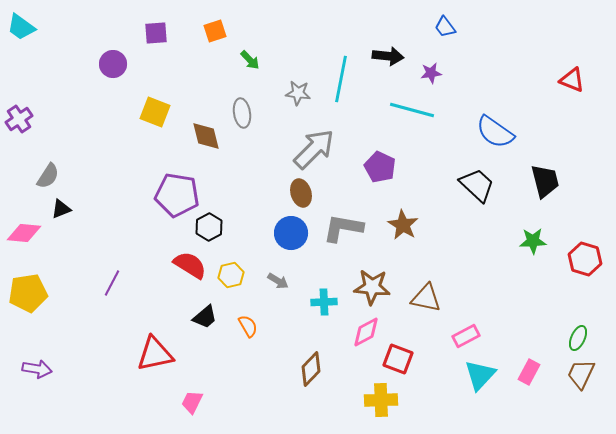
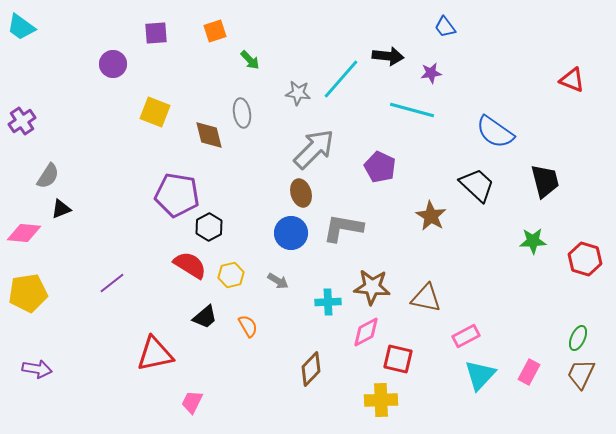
cyan line at (341, 79): rotated 30 degrees clockwise
purple cross at (19, 119): moved 3 px right, 2 px down
brown diamond at (206, 136): moved 3 px right, 1 px up
brown star at (403, 225): moved 28 px right, 9 px up
purple line at (112, 283): rotated 24 degrees clockwise
cyan cross at (324, 302): moved 4 px right
red square at (398, 359): rotated 8 degrees counterclockwise
